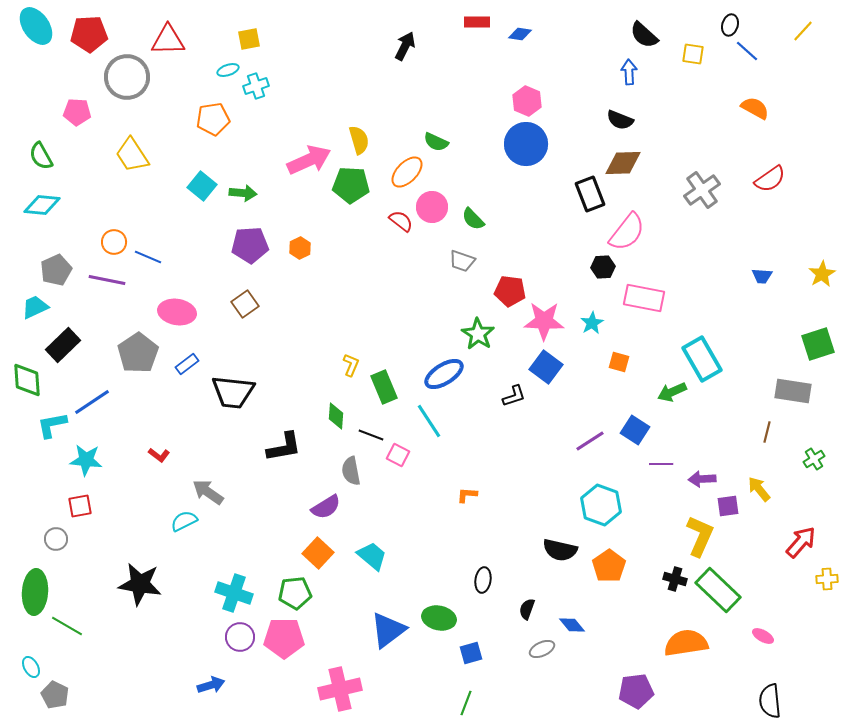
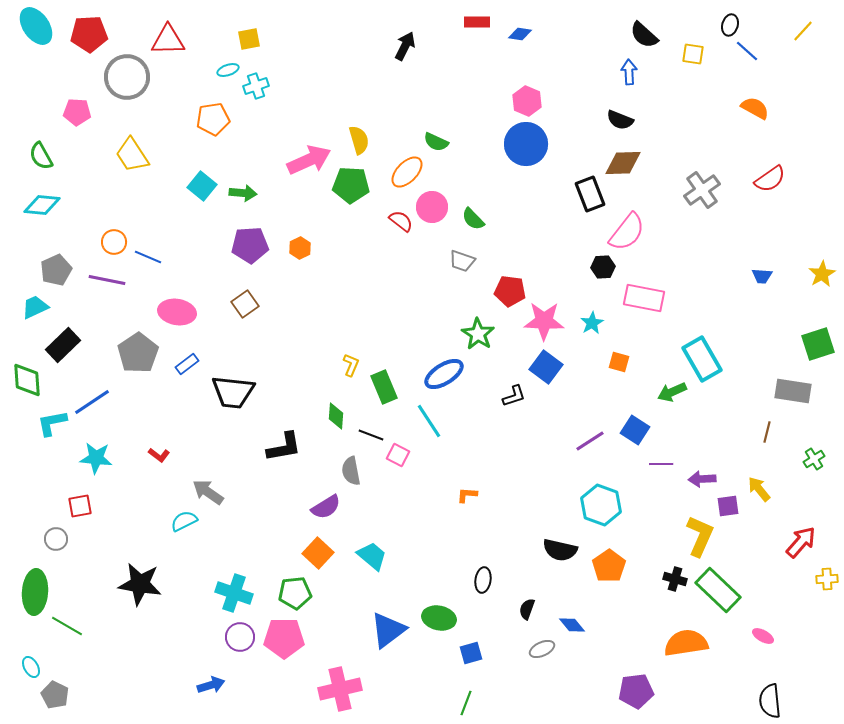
cyan L-shape at (52, 425): moved 2 px up
cyan star at (86, 460): moved 10 px right, 2 px up
